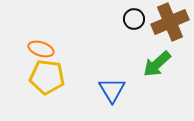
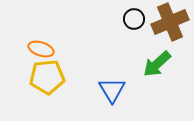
yellow pentagon: rotated 12 degrees counterclockwise
